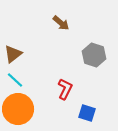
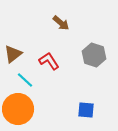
cyan line: moved 10 px right
red L-shape: moved 16 px left, 28 px up; rotated 60 degrees counterclockwise
blue square: moved 1 px left, 3 px up; rotated 12 degrees counterclockwise
